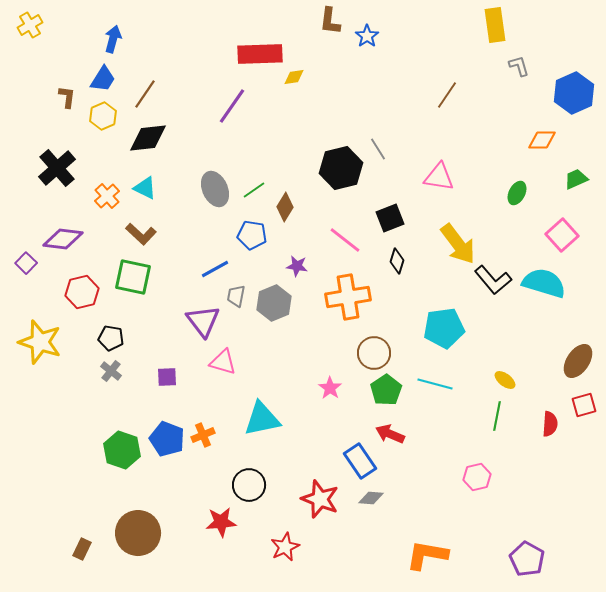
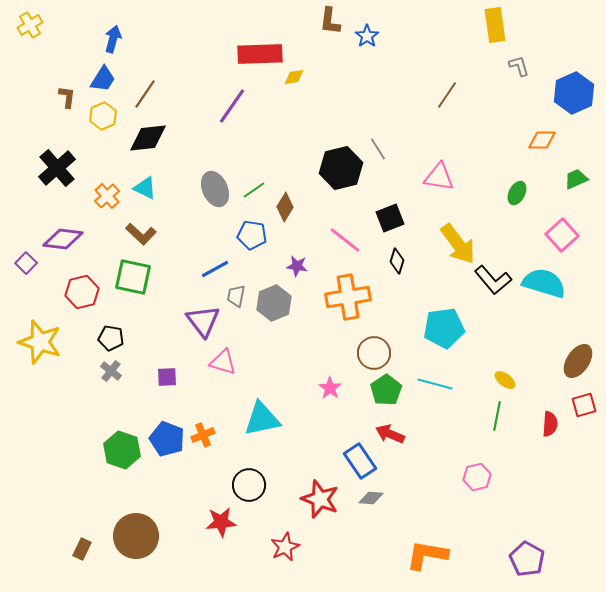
brown circle at (138, 533): moved 2 px left, 3 px down
